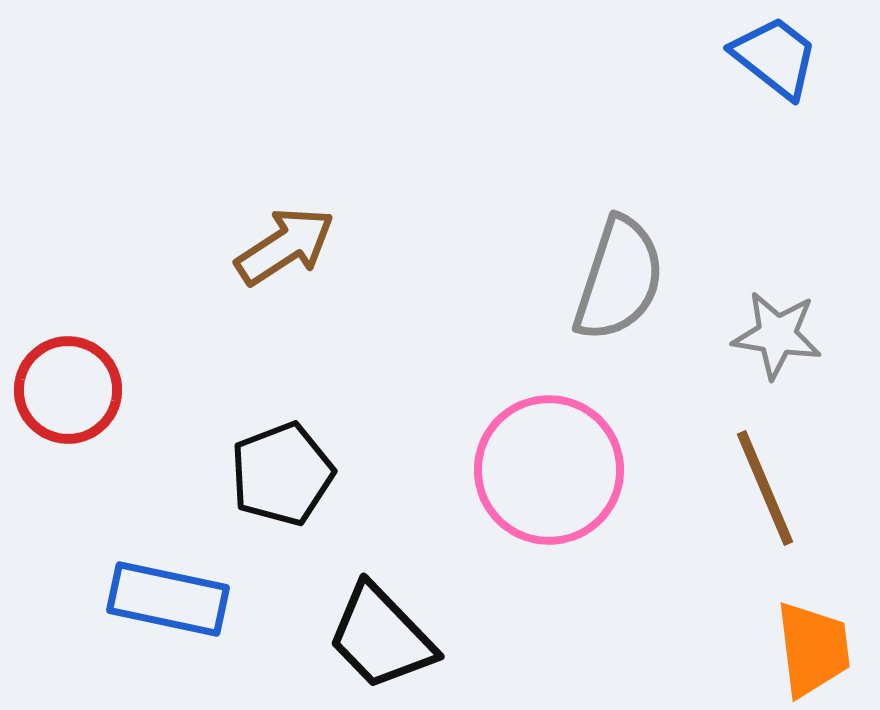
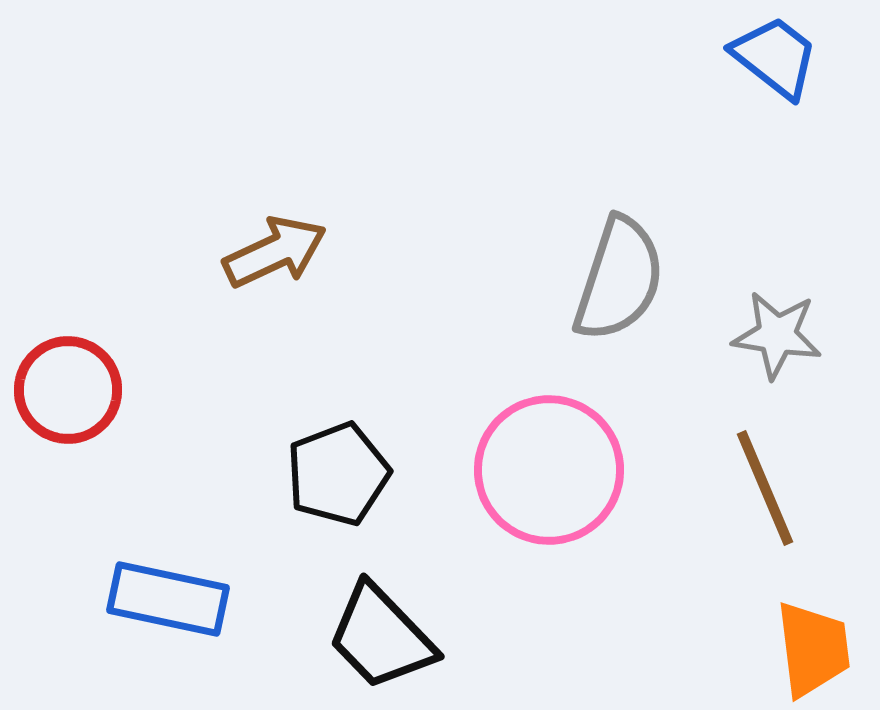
brown arrow: moved 10 px left, 6 px down; rotated 8 degrees clockwise
black pentagon: moved 56 px right
